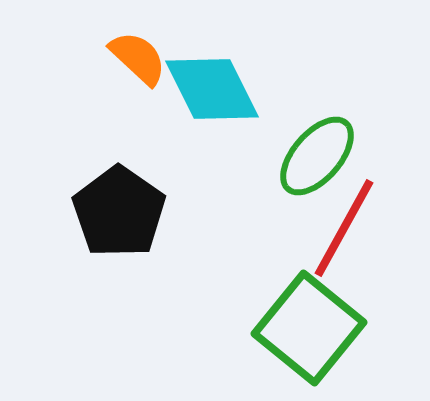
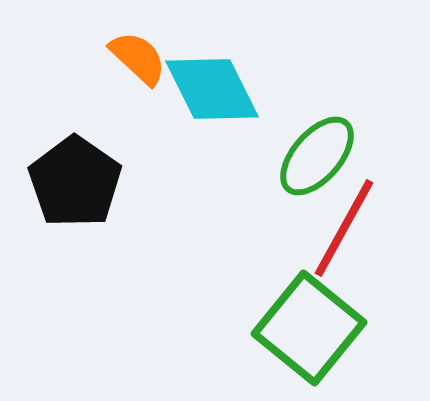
black pentagon: moved 44 px left, 30 px up
